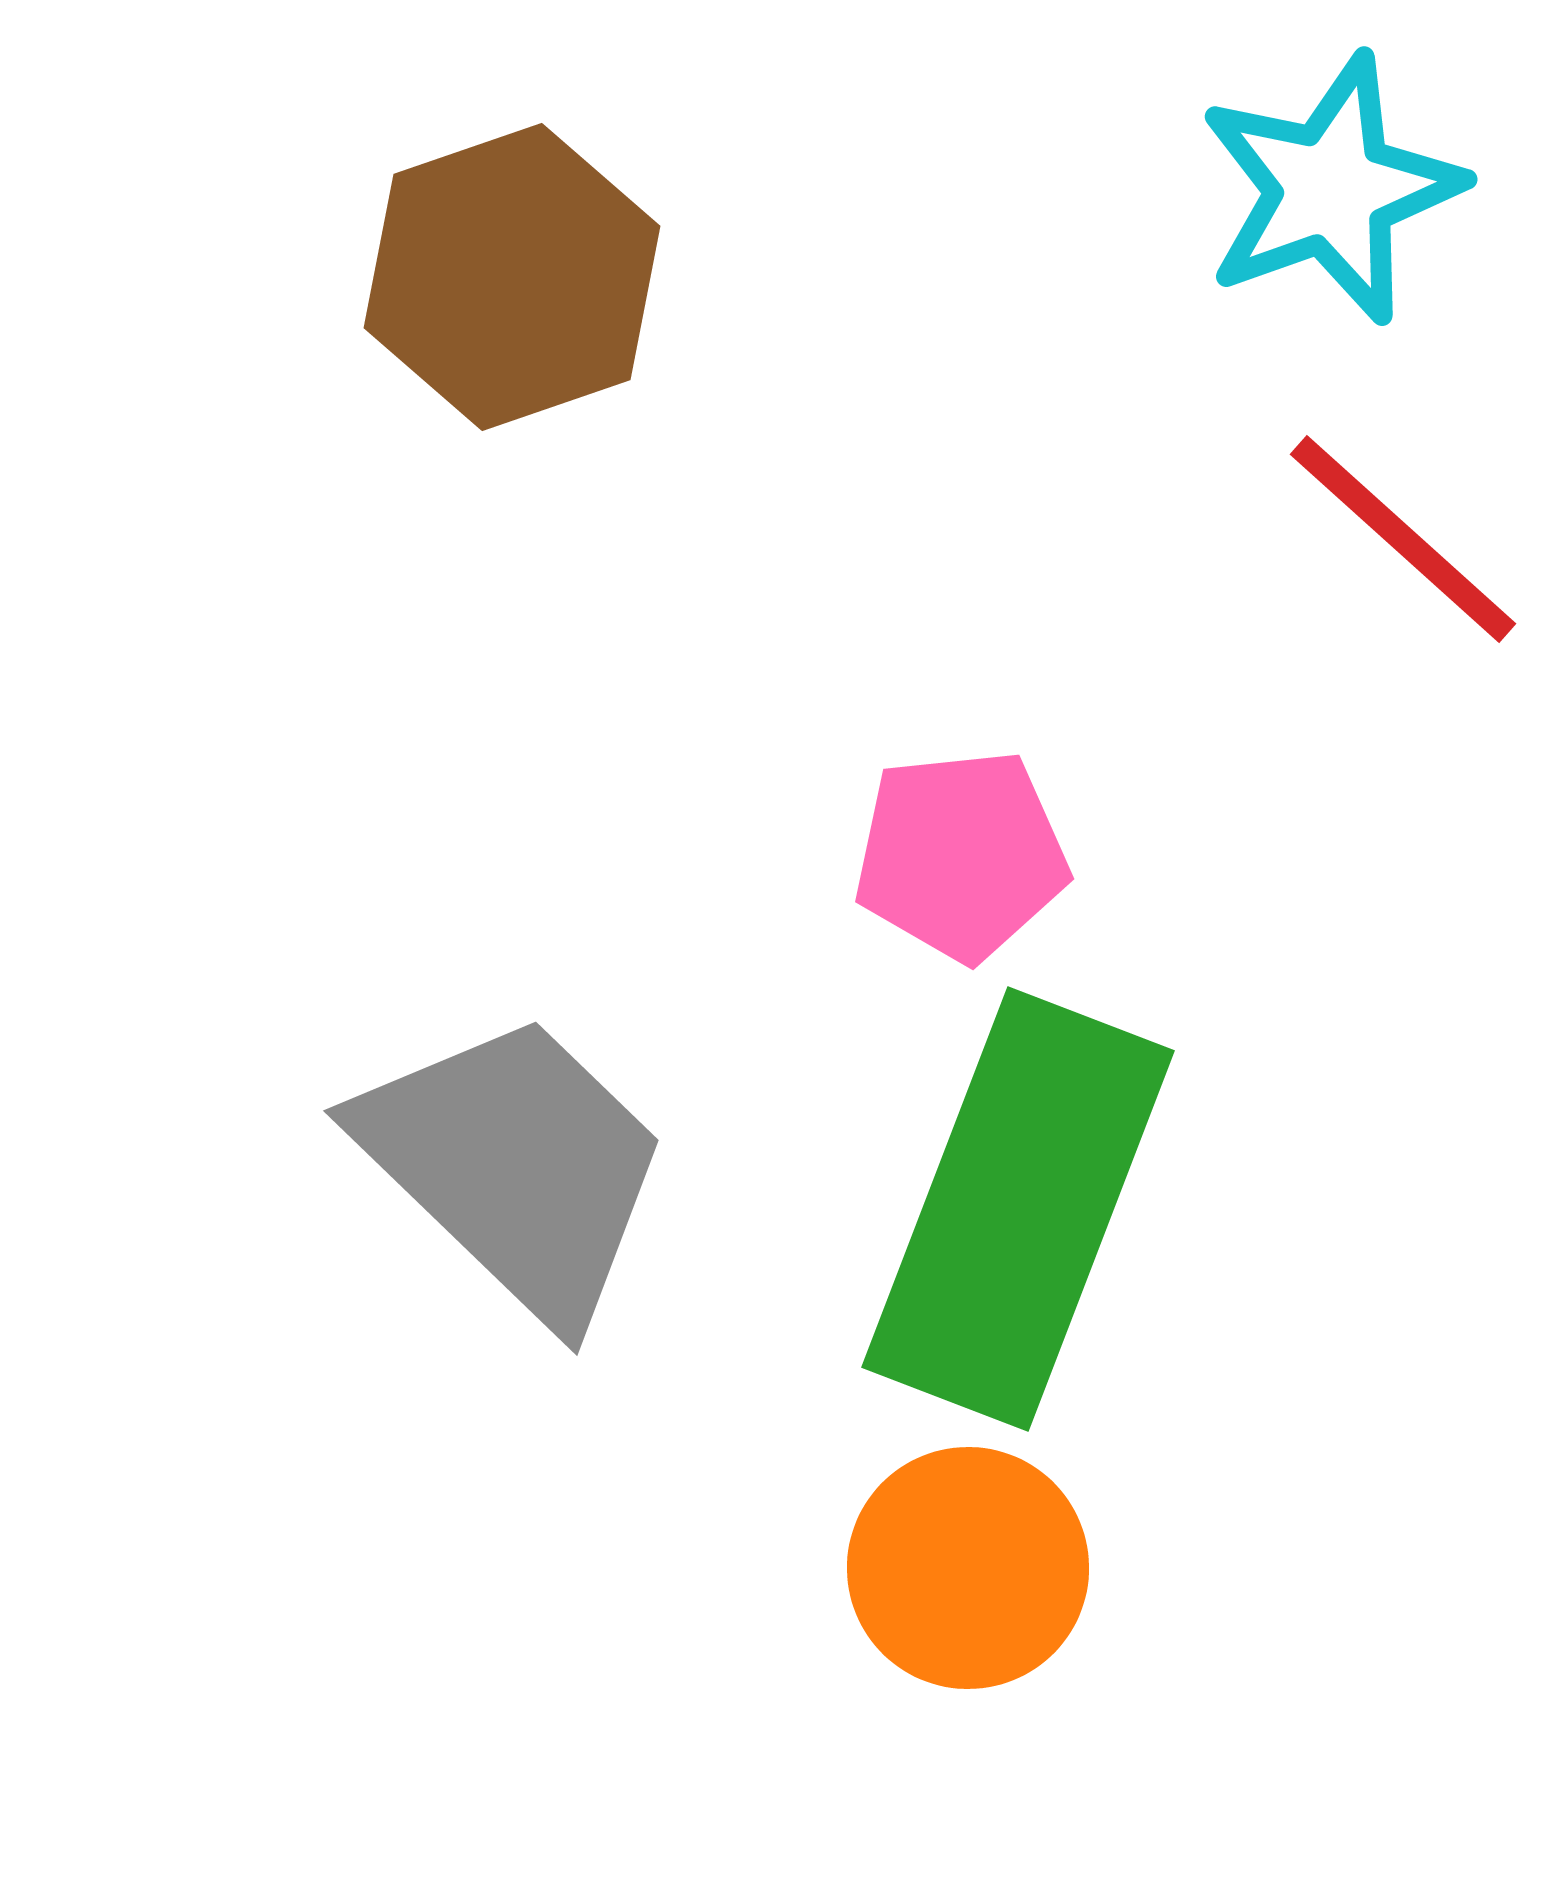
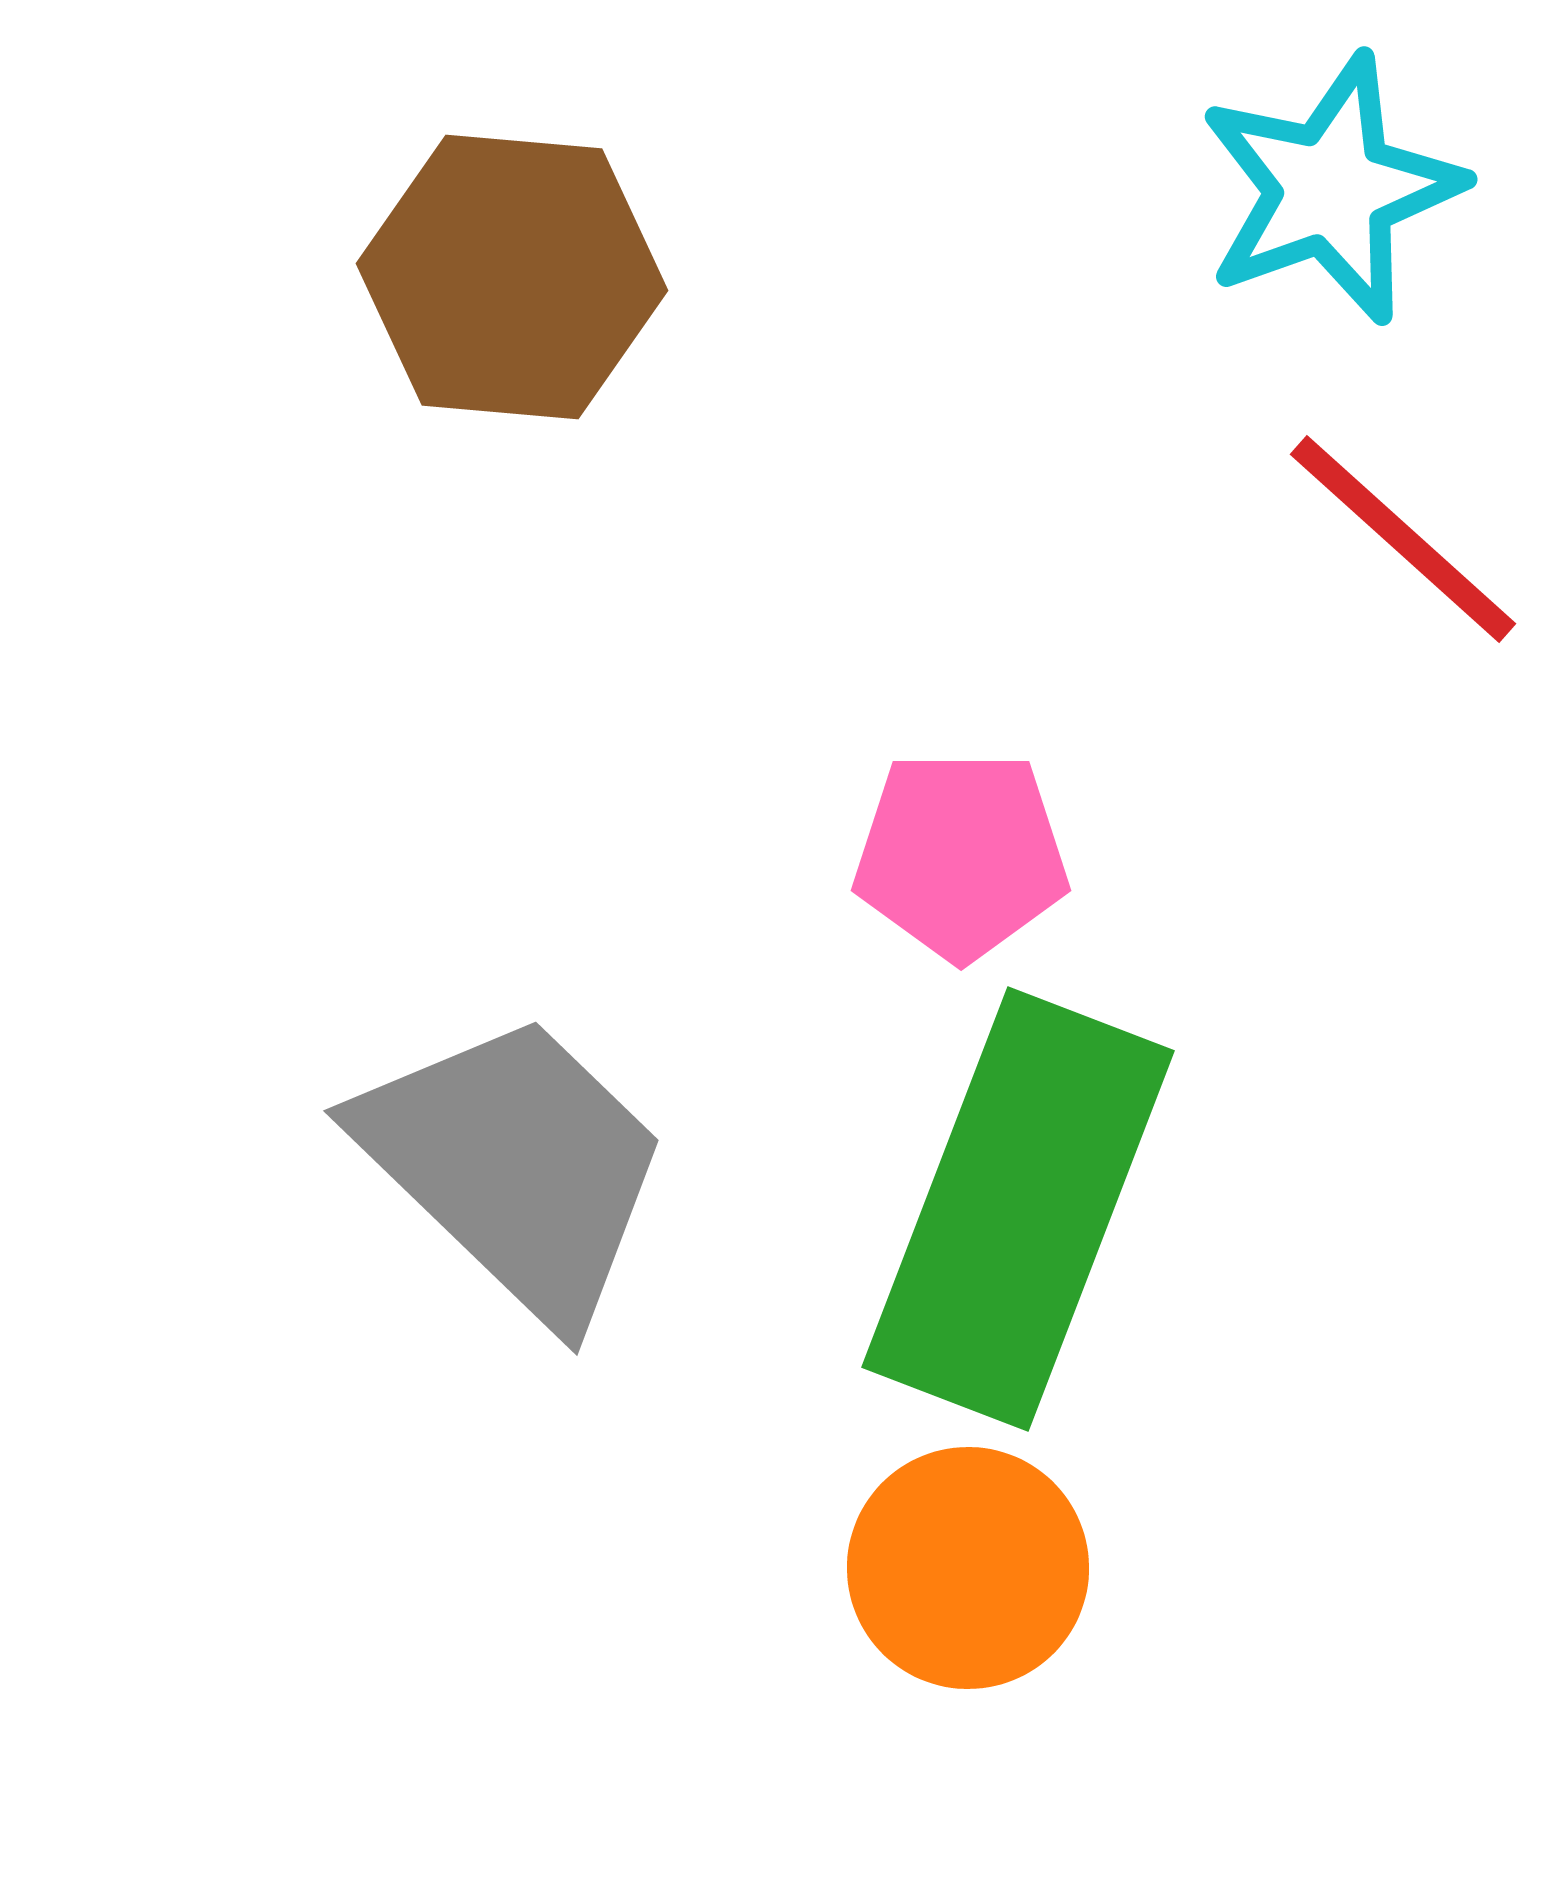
brown hexagon: rotated 24 degrees clockwise
pink pentagon: rotated 6 degrees clockwise
